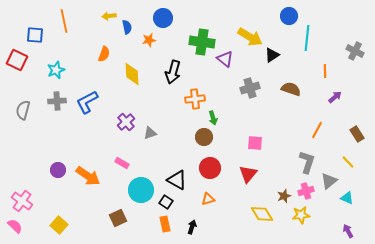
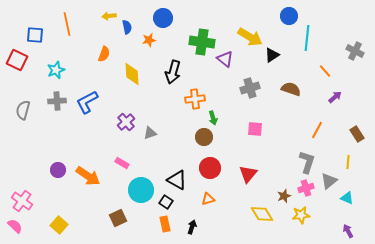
orange line at (64, 21): moved 3 px right, 3 px down
orange line at (325, 71): rotated 40 degrees counterclockwise
pink square at (255, 143): moved 14 px up
yellow line at (348, 162): rotated 48 degrees clockwise
pink cross at (306, 191): moved 3 px up
